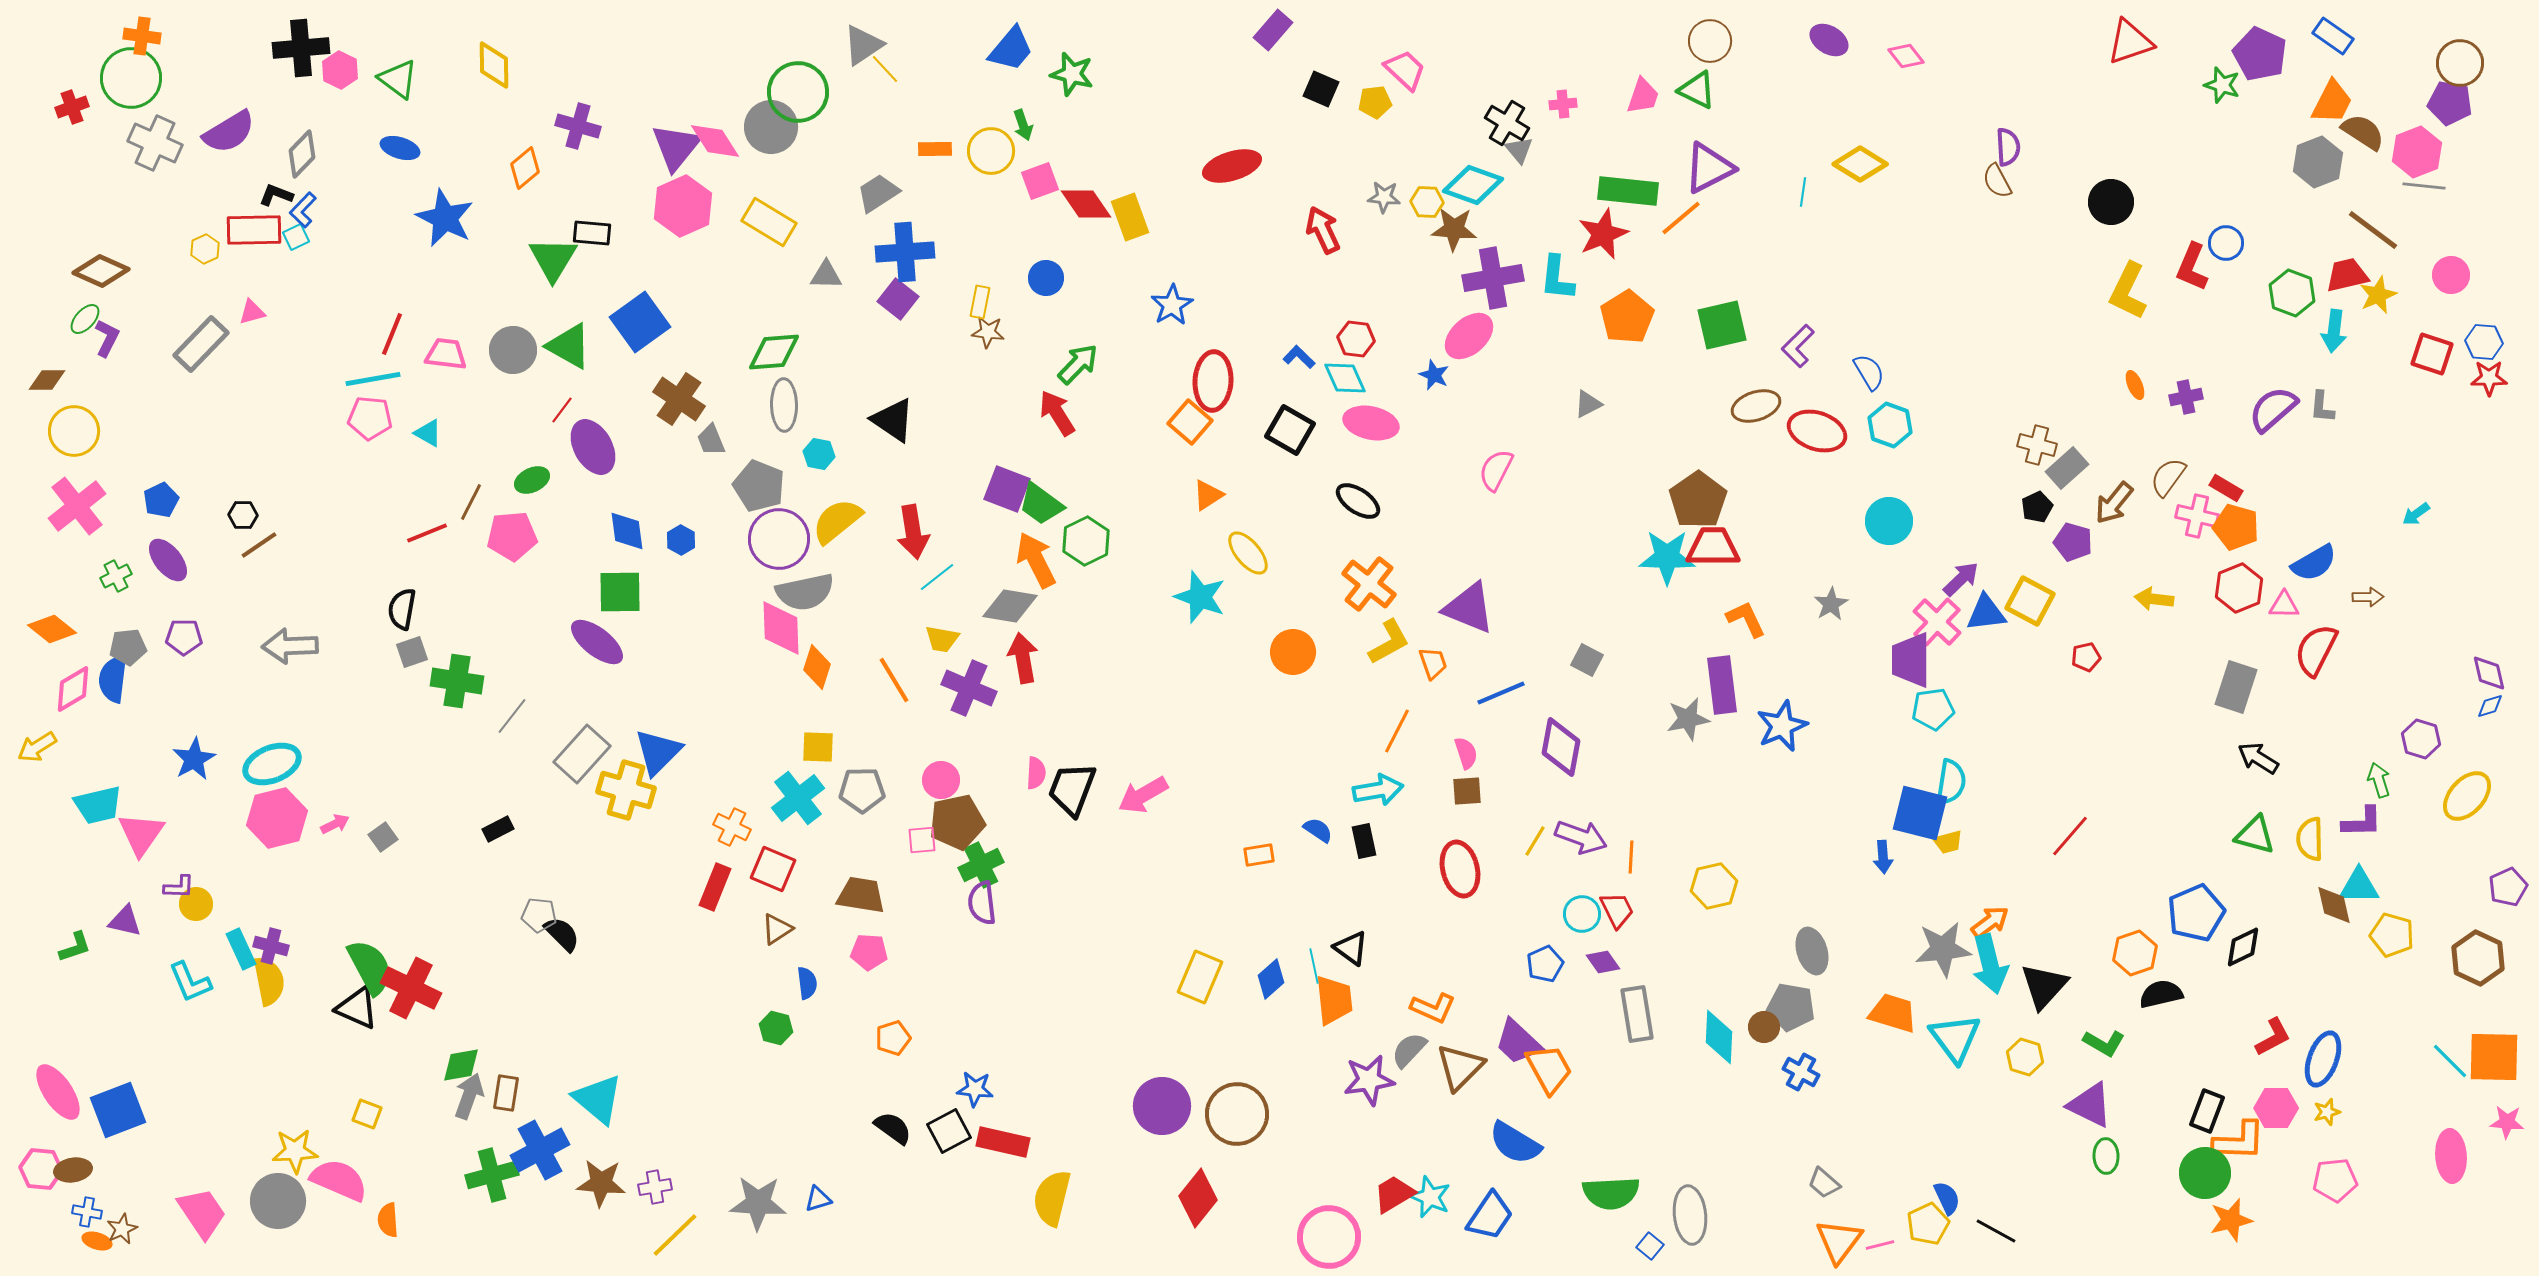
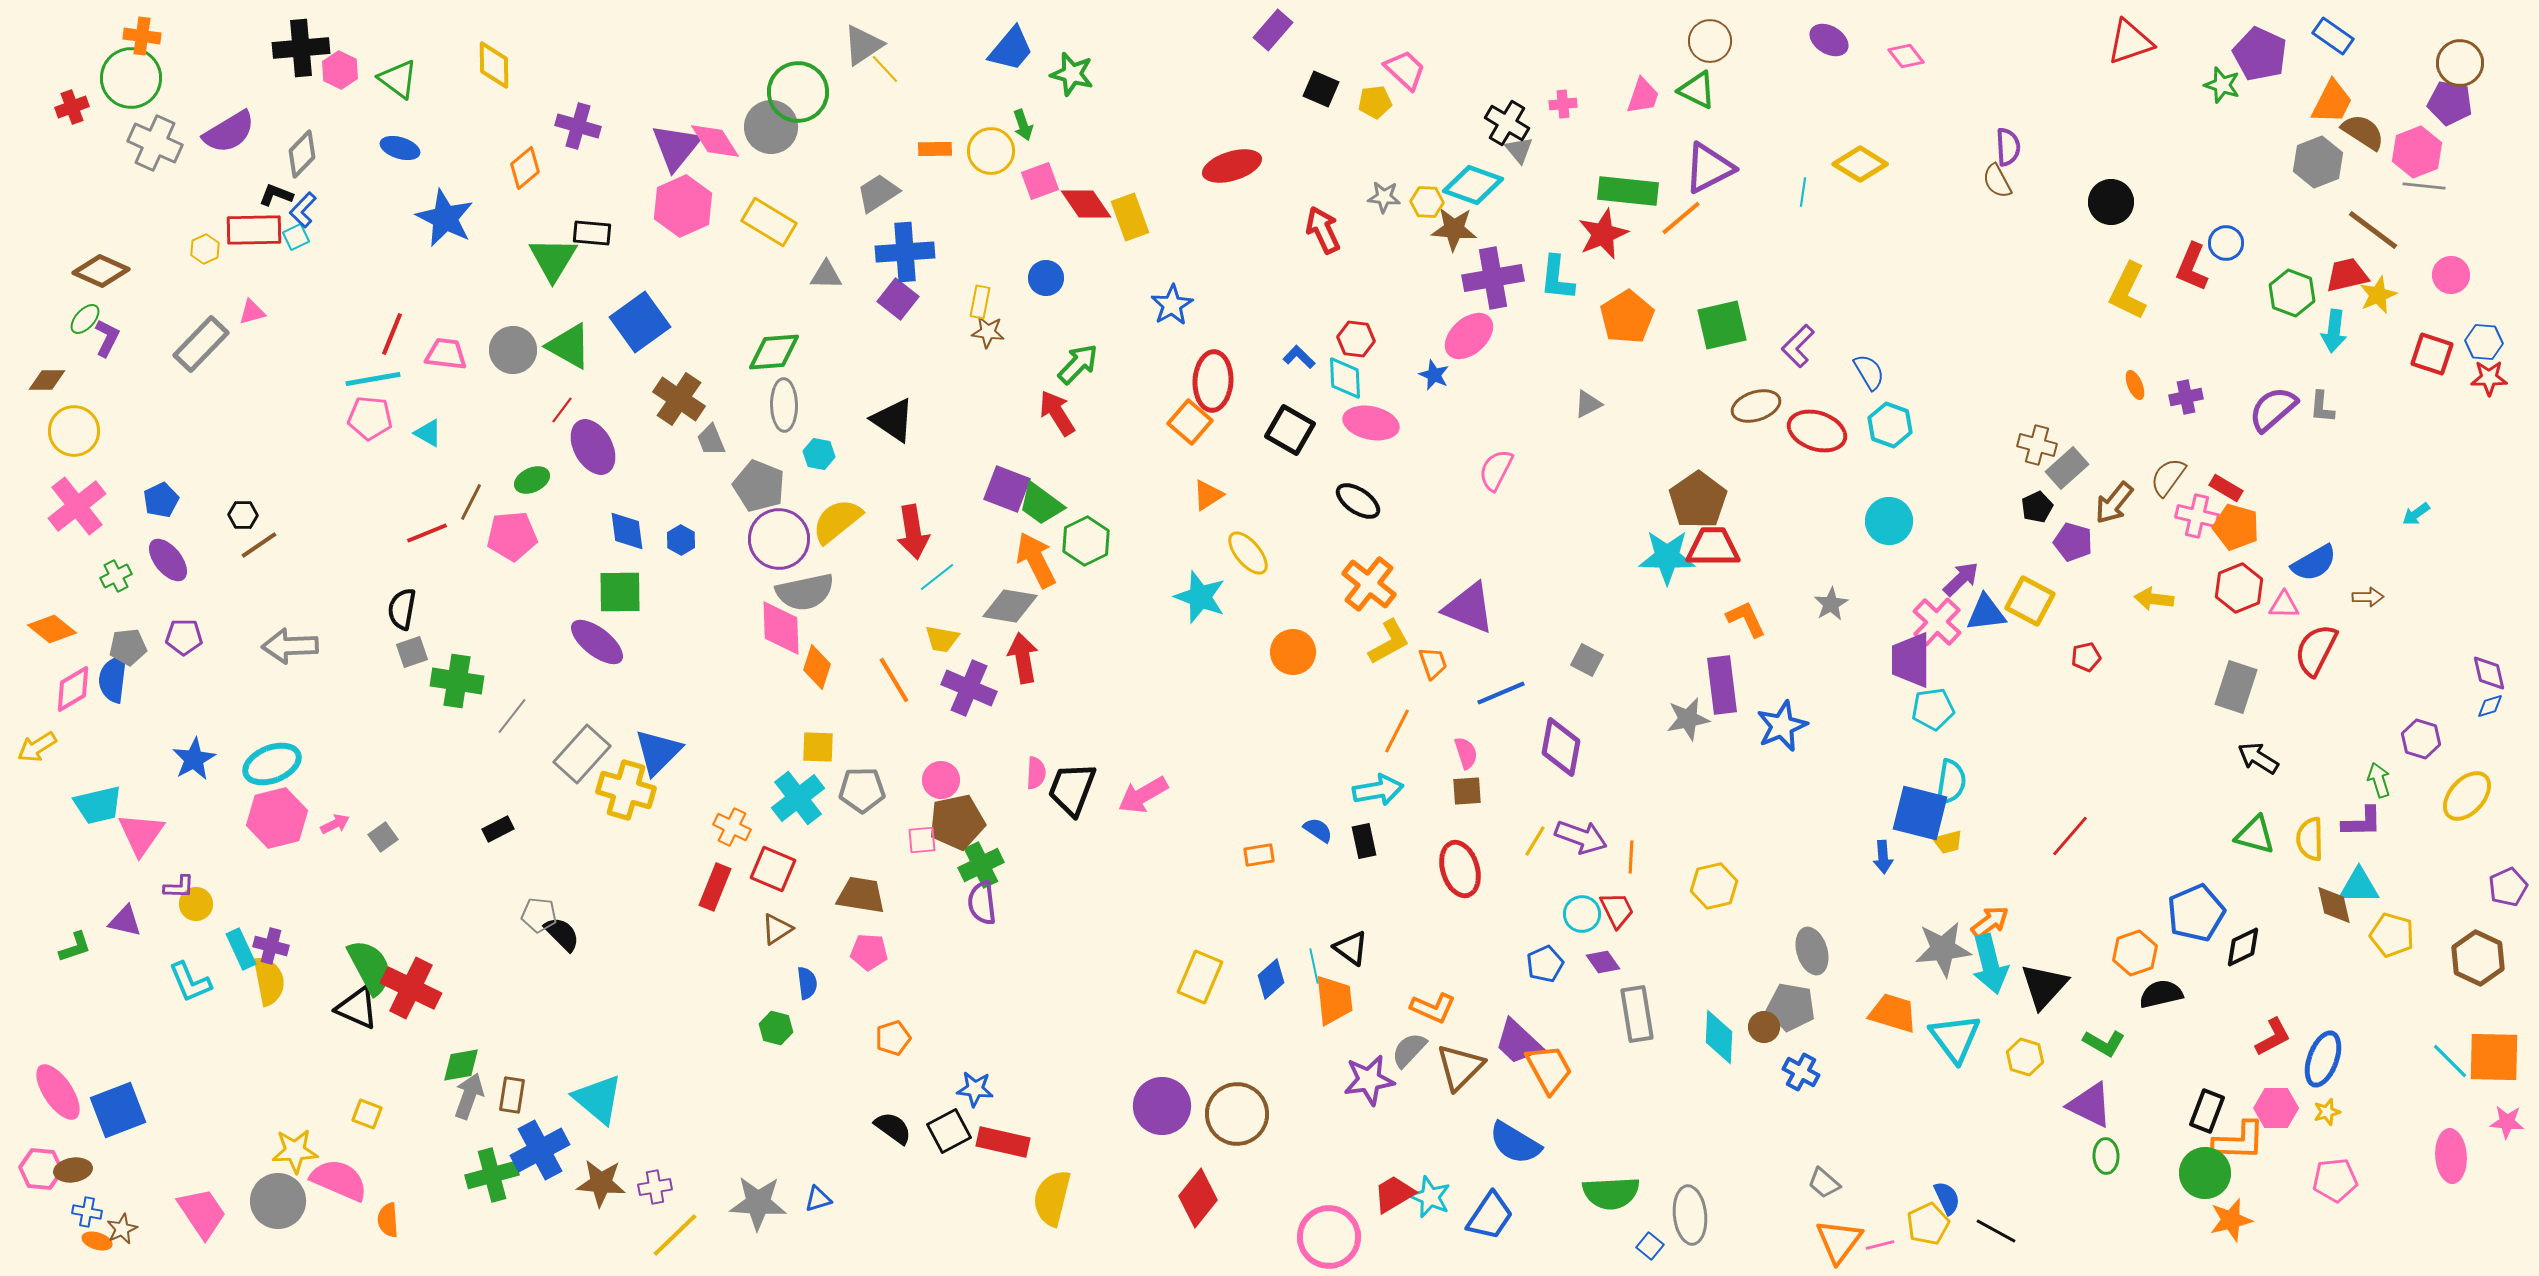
cyan diamond at (1345, 378): rotated 21 degrees clockwise
red ellipse at (1460, 869): rotated 4 degrees counterclockwise
brown rectangle at (506, 1093): moved 6 px right, 2 px down
